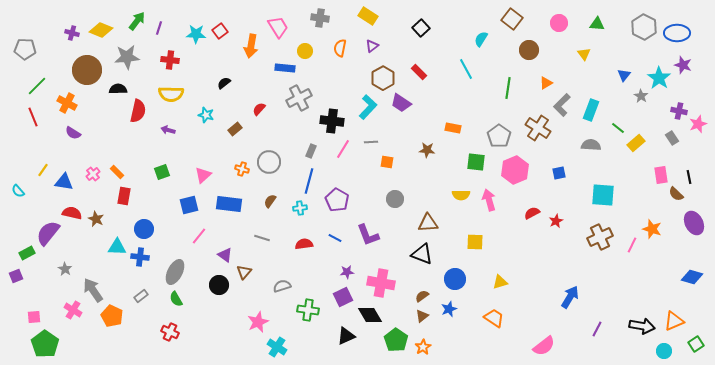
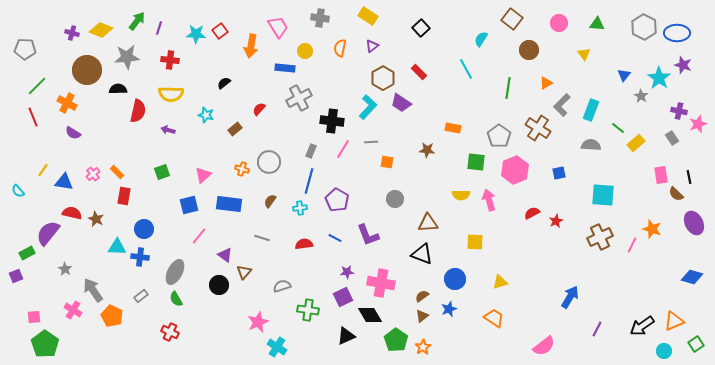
black arrow at (642, 326): rotated 135 degrees clockwise
